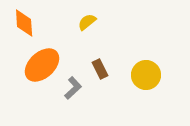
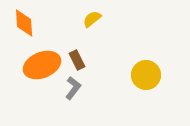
yellow semicircle: moved 5 px right, 3 px up
orange ellipse: rotated 21 degrees clockwise
brown rectangle: moved 23 px left, 9 px up
gray L-shape: rotated 10 degrees counterclockwise
